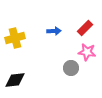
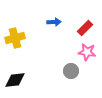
blue arrow: moved 9 px up
gray circle: moved 3 px down
